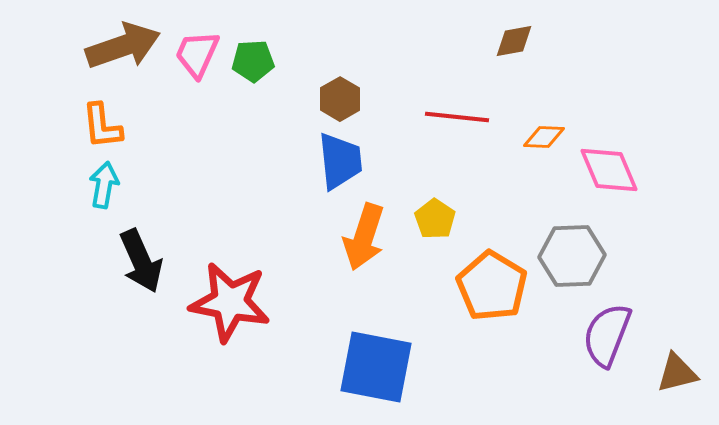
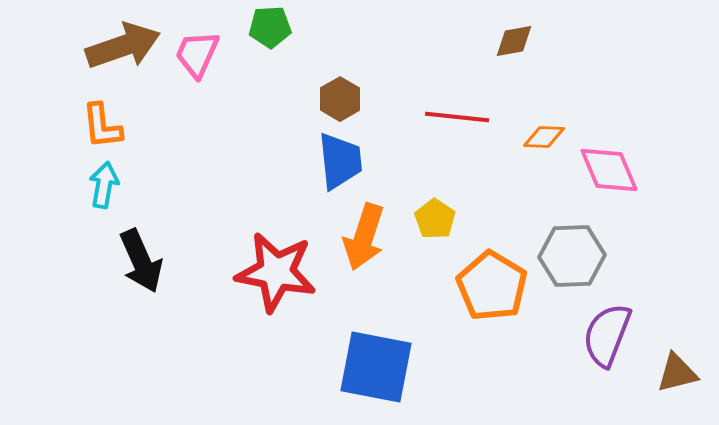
green pentagon: moved 17 px right, 34 px up
red star: moved 46 px right, 30 px up
